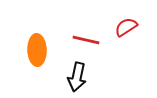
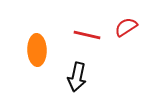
red line: moved 1 px right, 5 px up
